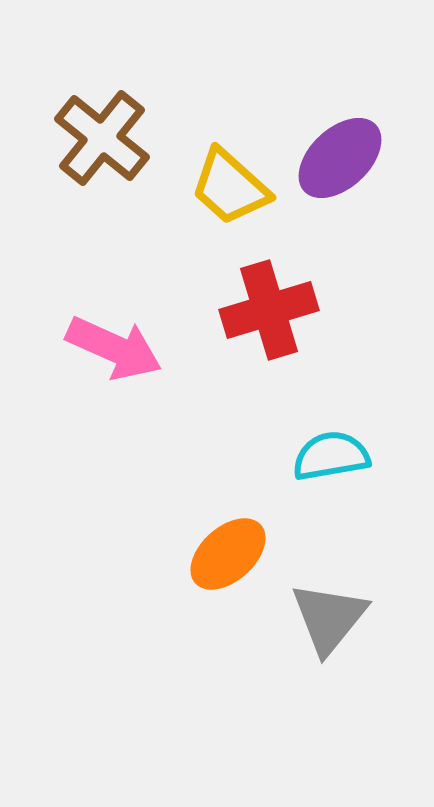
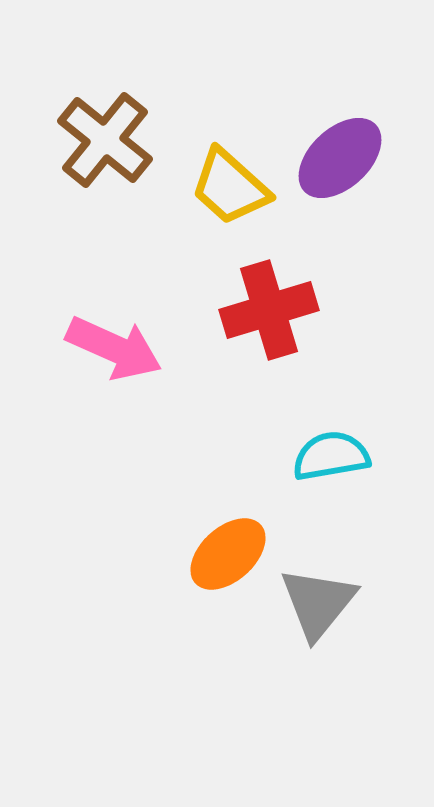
brown cross: moved 3 px right, 2 px down
gray triangle: moved 11 px left, 15 px up
